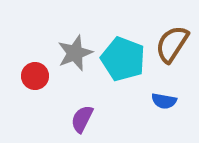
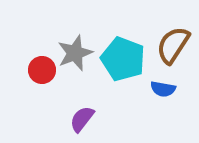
brown semicircle: moved 1 px right, 1 px down
red circle: moved 7 px right, 6 px up
blue semicircle: moved 1 px left, 12 px up
purple semicircle: rotated 12 degrees clockwise
